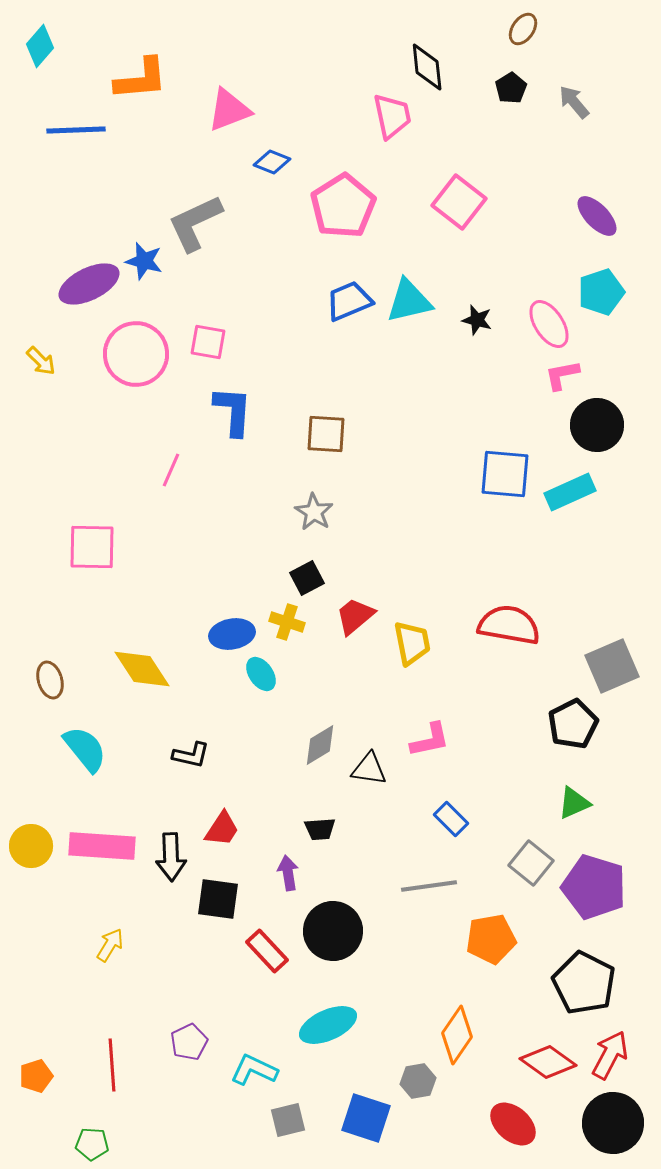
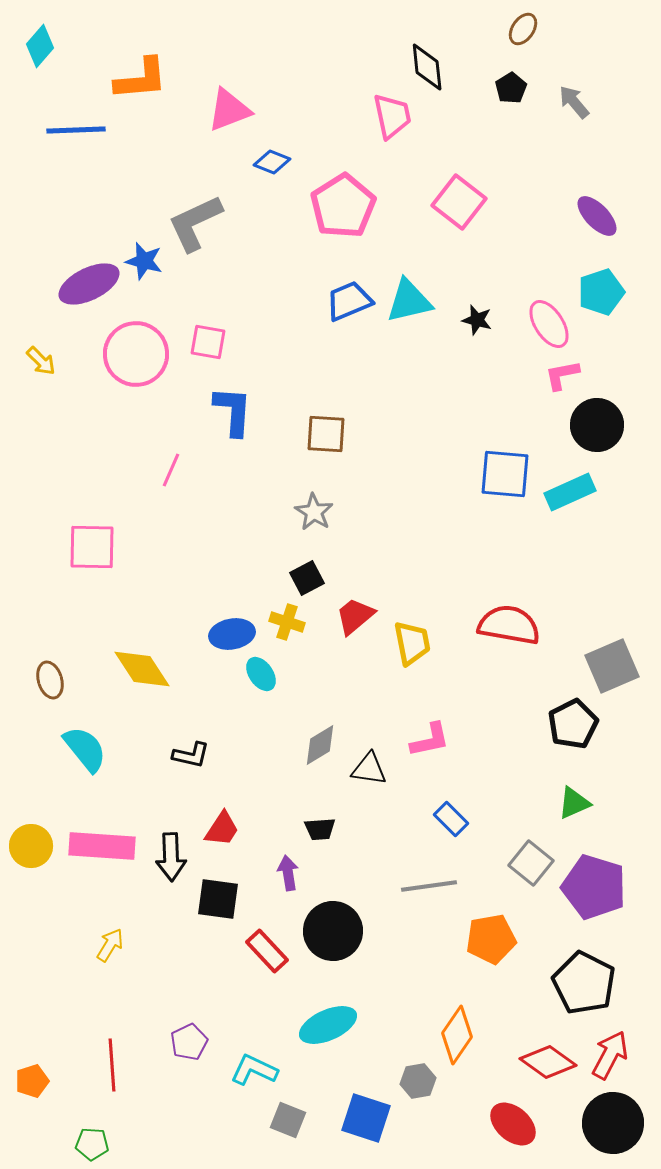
orange pentagon at (36, 1076): moved 4 px left, 5 px down
gray square at (288, 1120): rotated 36 degrees clockwise
